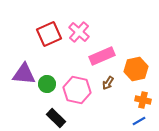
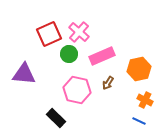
orange hexagon: moved 3 px right
green circle: moved 22 px right, 30 px up
orange cross: moved 2 px right; rotated 14 degrees clockwise
blue line: rotated 56 degrees clockwise
